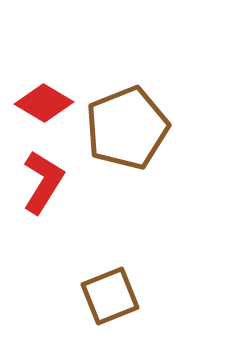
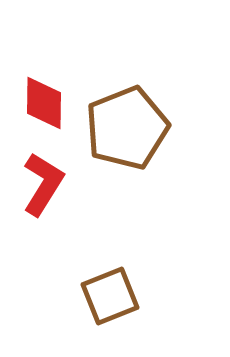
red diamond: rotated 60 degrees clockwise
red L-shape: moved 2 px down
